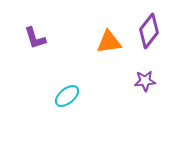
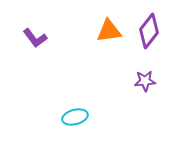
purple L-shape: rotated 20 degrees counterclockwise
orange triangle: moved 11 px up
cyan ellipse: moved 8 px right, 21 px down; rotated 25 degrees clockwise
